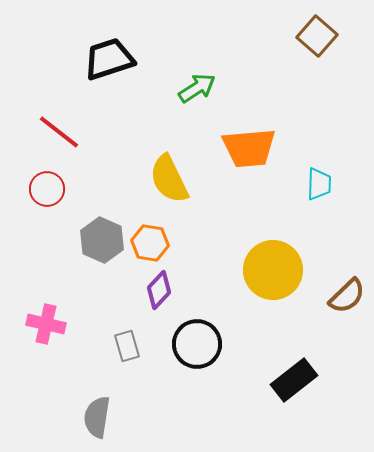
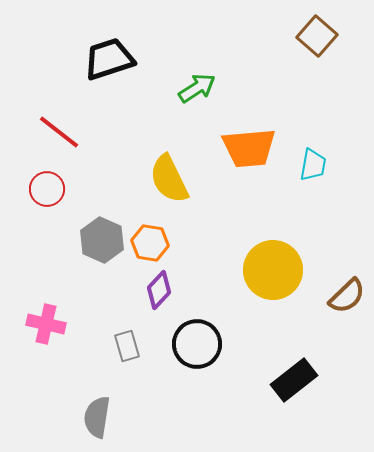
cyan trapezoid: moved 6 px left, 19 px up; rotated 8 degrees clockwise
